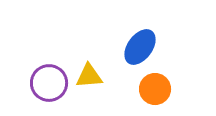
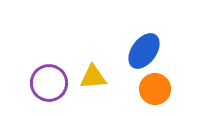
blue ellipse: moved 4 px right, 4 px down
yellow triangle: moved 4 px right, 1 px down
